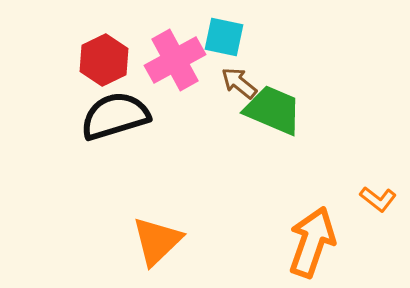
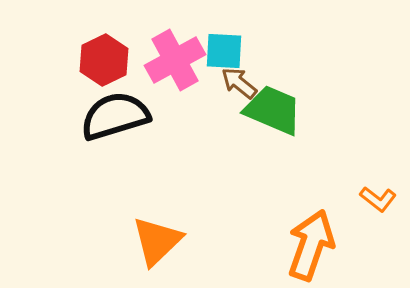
cyan square: moved 14 px down; rotated 9 degrees counterclockwise
orange arrow: moved 1 px left, 3 px down
